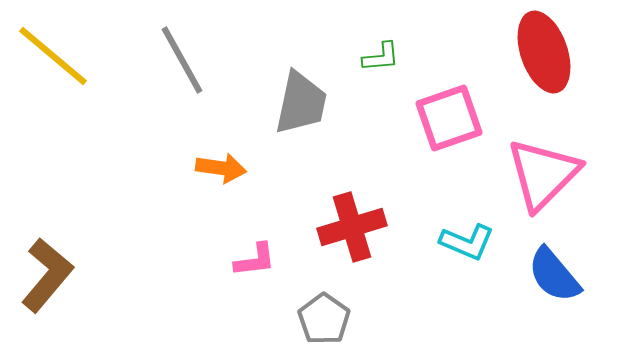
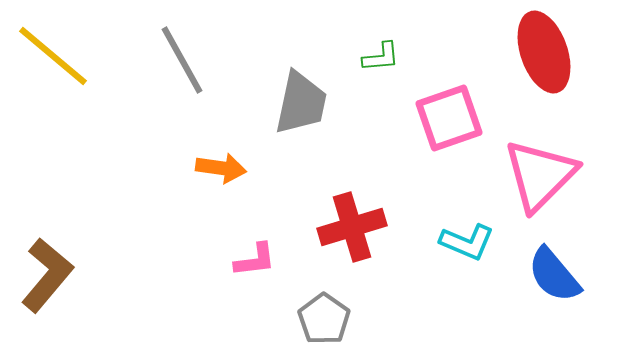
pink triangle: moved 3 px left, 1 px down
